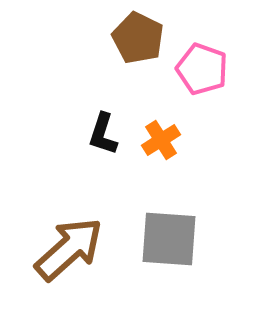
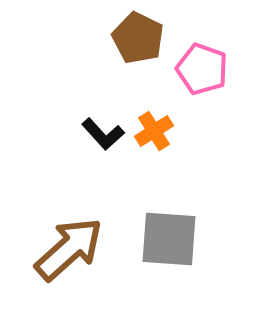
black L-shape: rotated 60 degrees counterclockwise
orange cross: moved 7 px left, 9 px up
